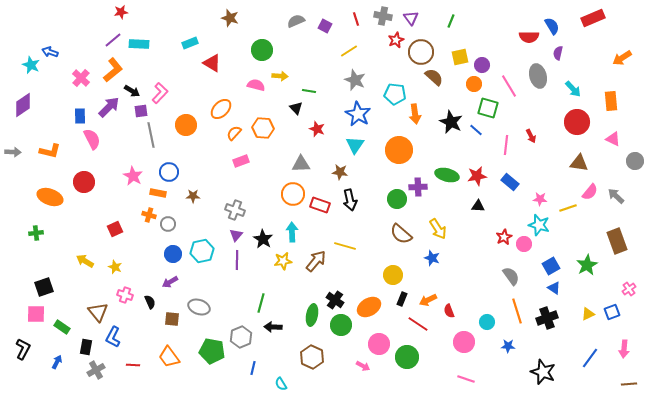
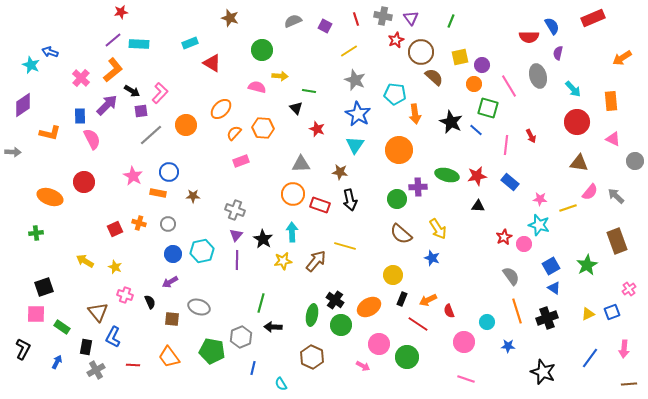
gray semicircle at (296, 21): moved 3 px left
pink semicircle at (256, 85): moved 1 px right, 2 px down
purple arrow at (109, 107): moved 2 px left, 2 px up
gray line at (151, 135): rotated 60 degrees clockwise
orange L-shape at (50, 151): moved 18 px up
orange cross at (149, 215): moved 10 px left, 8 px down
